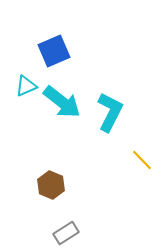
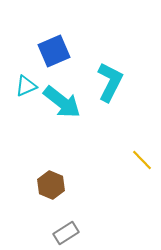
cyan L-shape: moved 30 px up
